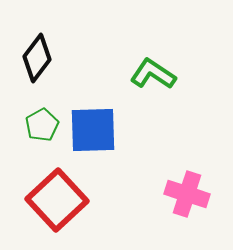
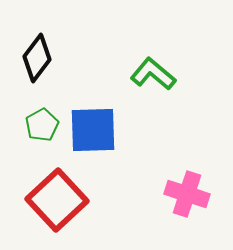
green L-shape: rotated 6 degrees clockwise
